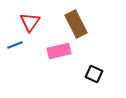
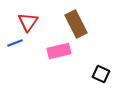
red triangle: moved 2 px left
blue line: moved 2 px up
black square: moved 7 px right
